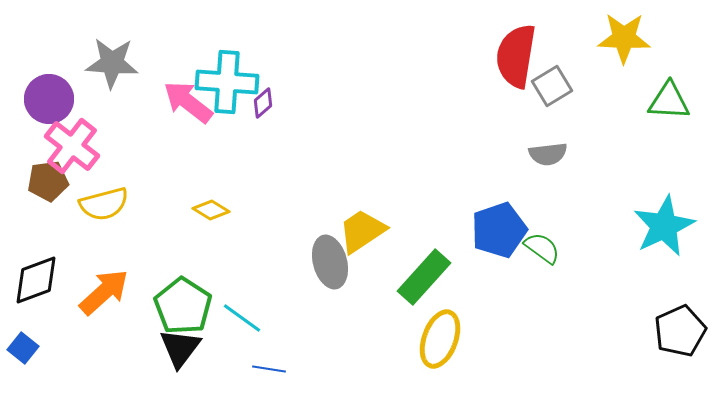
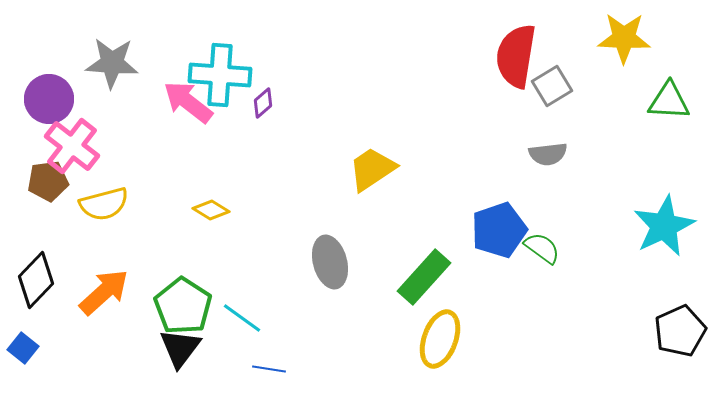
cyan cross: moved 7 px left, 7 px up
yellow trapezoid: moved 10 px right, 62 px up
black diamond: rotated 26 degrees counterclockwise
